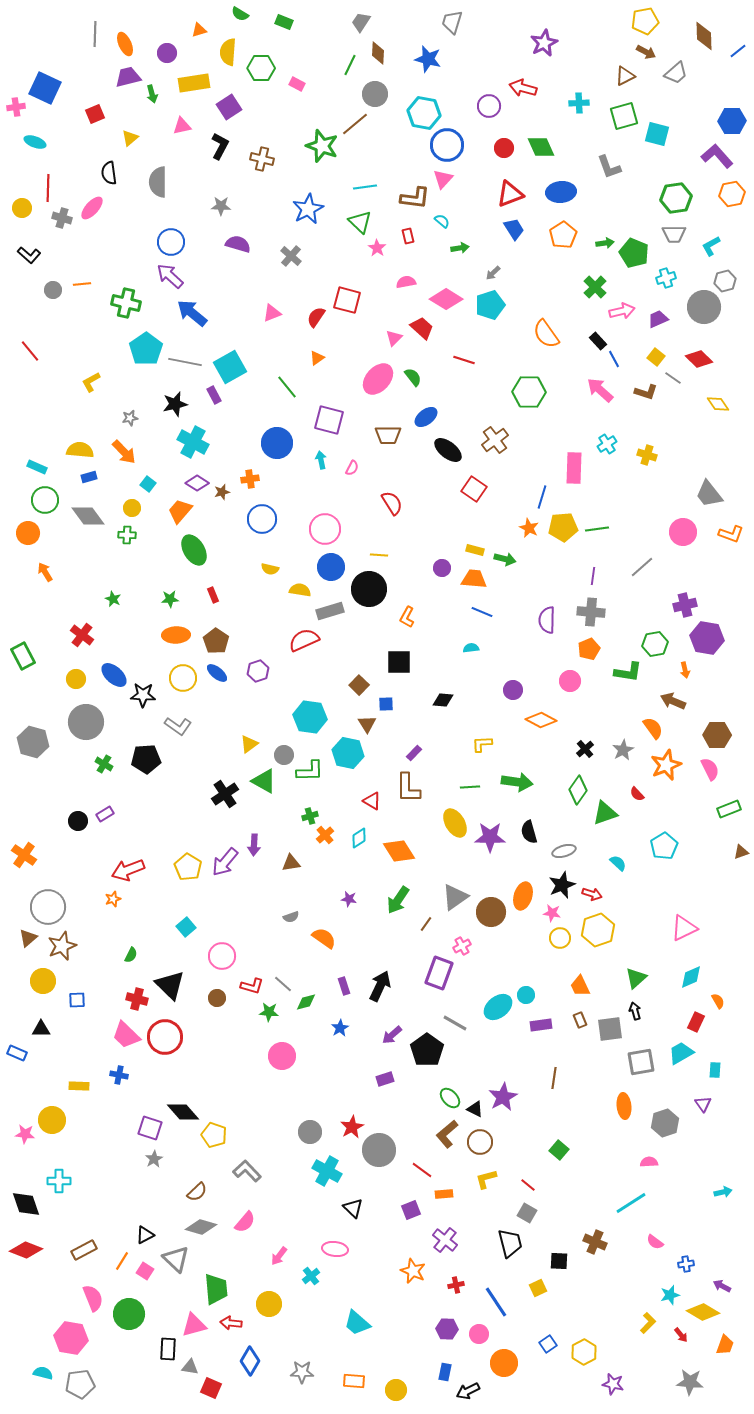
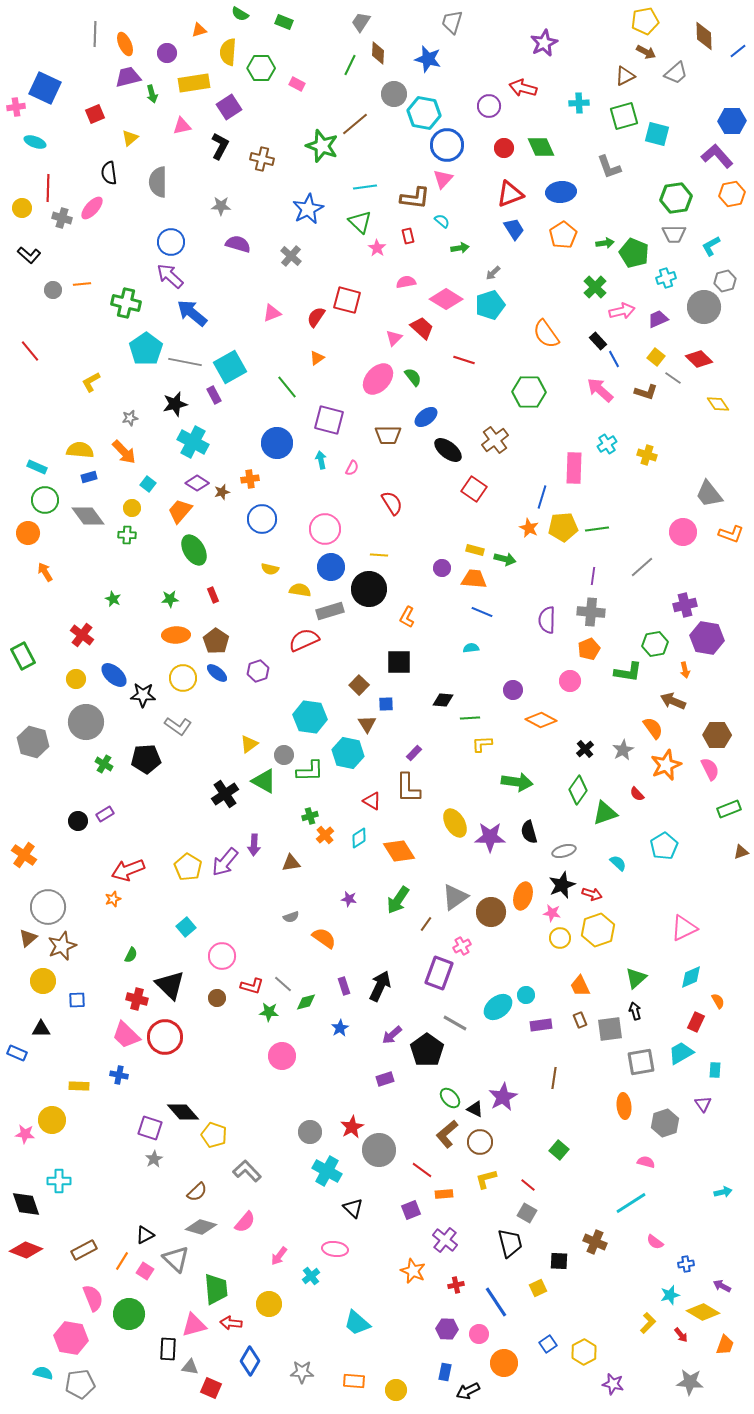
gray circle at (375, 94): moved 19 px right
green line at (470, 787): moved 69 px up
pink semicircle at (649, 1162): moved 3 px left; rotated 18 degrees clockwise
